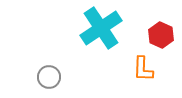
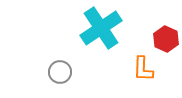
red hexagon: moved 5 px right, 4 px down
gray circle: moved 11 px right, 5 px up
